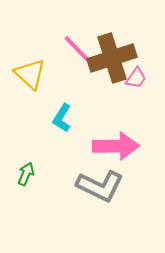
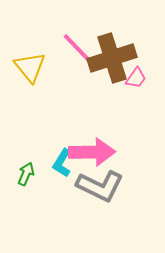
pink line: moved 1 px left, 2 px up
yellow triangle: moved 7 px up; rotated 8 degrees clockwise
cyan L-shape: moved 45 px down
pink arrow: moved 24 px left, 6 px down
